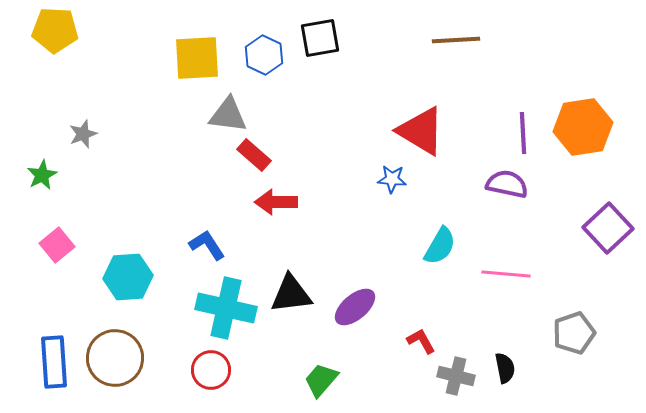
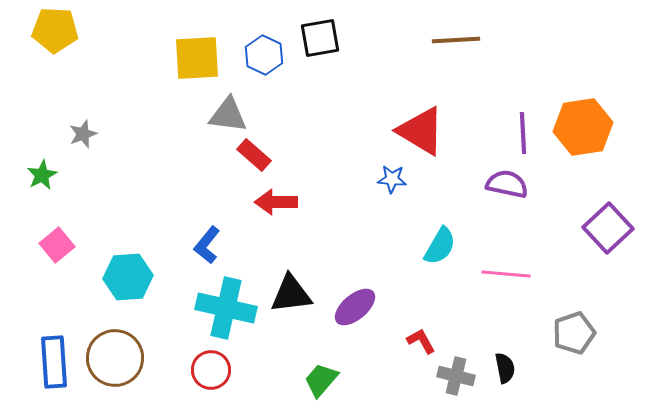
blue L-shape: rotated 108 degrees counterclockwise
